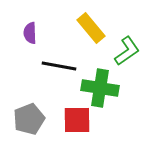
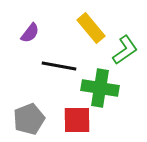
purple semicircle: rotated 140 degrees counterclockwise
green L-shape: moved 2 px left, 1 px up
